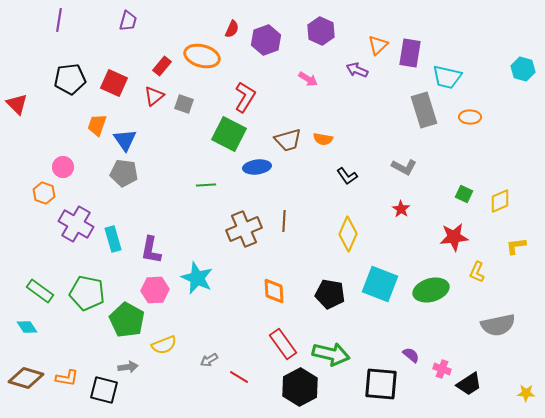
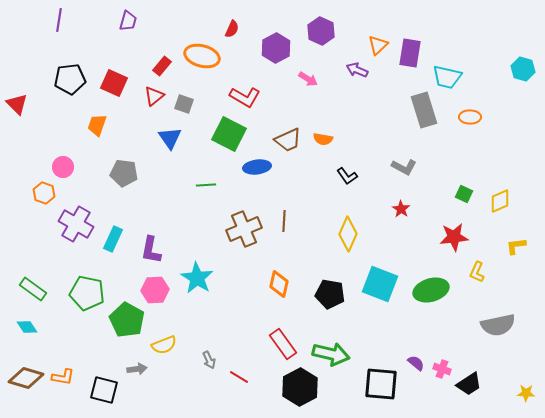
purple hexagon at (266, 40): moved 10 px right, 8 px down; rotated 8 degrees counterclockwise
red L-shape at (245, 97): rotated 88 degrees clockwise
blue triangle at (125, 140): moved 45 px right, 2 px up
brown trapezoid at (288, 140): rotated 8 degrees counterclockwise
cyan rectangle at (113, 239): rotated 40 degrees clockwise
cyan star at (197, 278): rotated 8 degrees clockwise
green rectangle at (40, 291): moved 7 px left, 2 px up
orange diamond at (274, 291): moved 5 px right, 7 px up; rotated 16 degrees clockwise
purple semicircle at (411, 355): moved 5 px right, 8 px down
gray arrow at (209, 360): rotated 84 degrees counterclockwise
gray arrow at (128, 367): moved 9 px right, 2 px down
orange L-shape at (67, 378): moved 4 px left, 1 px up
